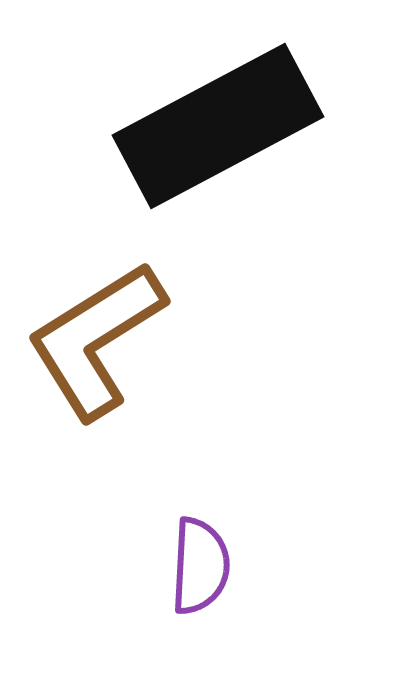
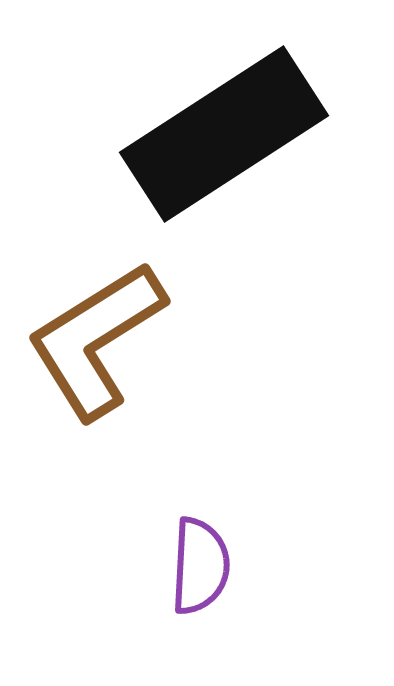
black rectangle: moved 6 px right, 8 px down; rotated 5 degrees counterclockwise
